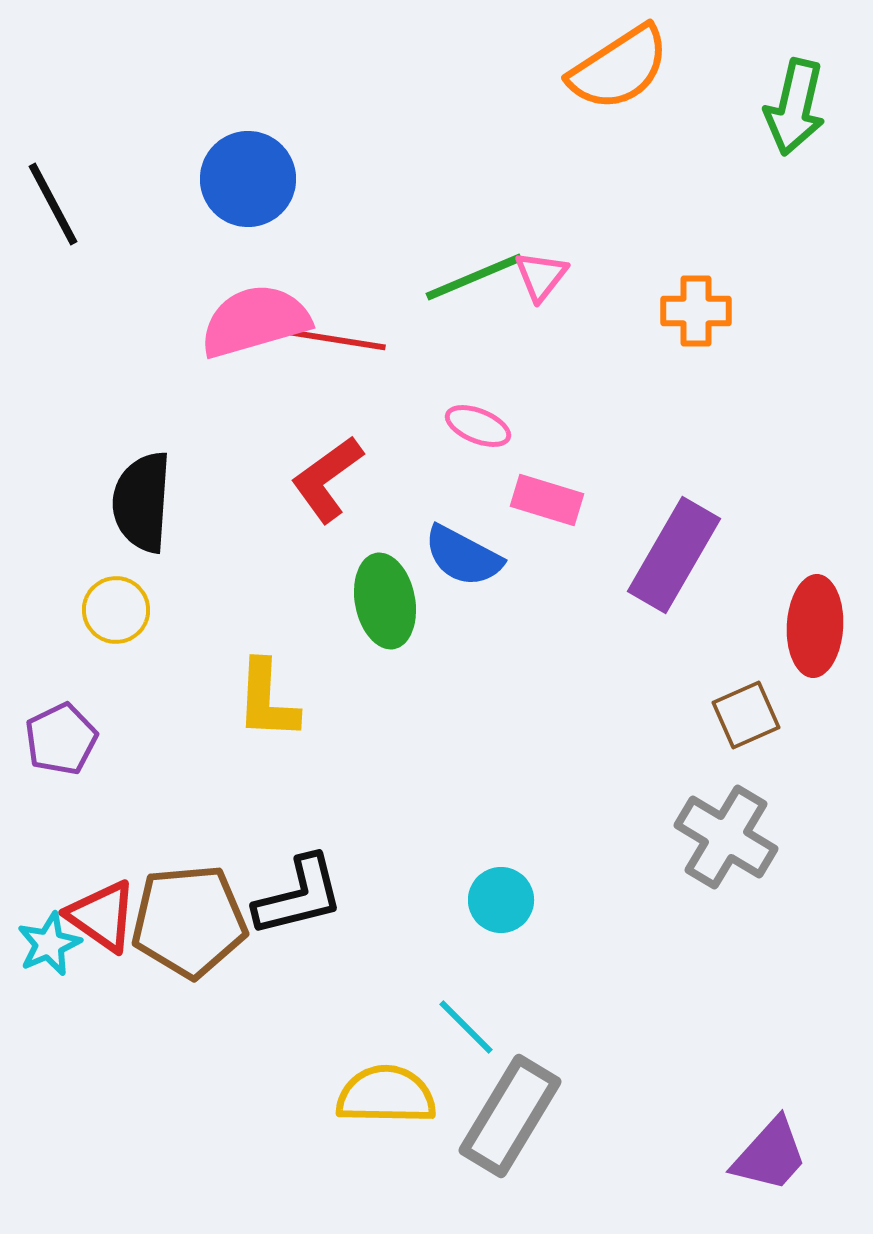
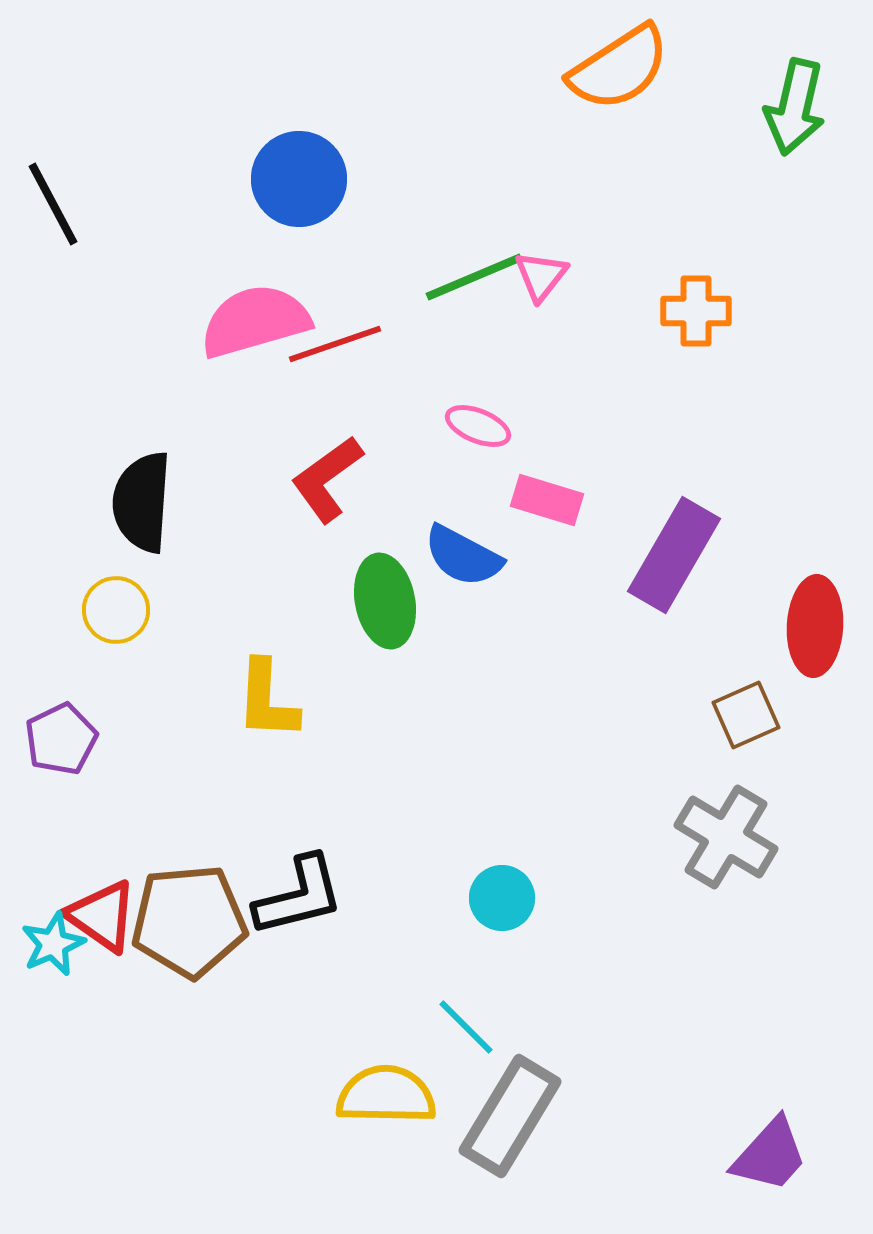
blue circle: moved 51 px right
red line: moved 3 px left, 4 px down; rotated 28 degrees counterclockwise
cyan circle: moved 1 px right, 2 px up
cyan star: moved 4 px right
